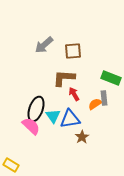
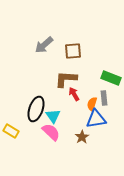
brown L-shape: moved 2 px right, 1 px down
orange semicircle: moved 3 px left; rotated 40 degrees counterclockwise
blue triangle: moved 26 px right
pink semicircle: moved 20 px right, 6 px down
yellow rectangle: moved 34 px up
